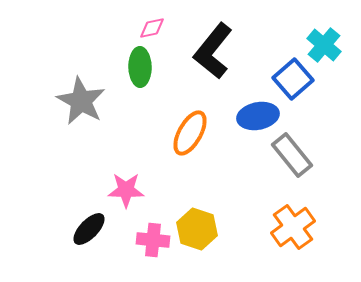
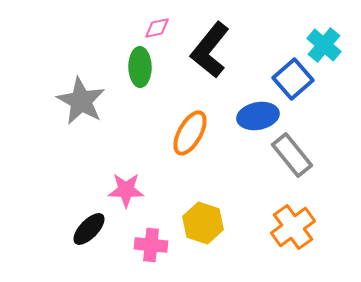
pink diamond: moved 5 px right
black L-shape: moved 3 px left, 1 px up
yellow hexagon: moved 6 px right, 6 px up
pink cross: moved 2 px left, 5 px down
